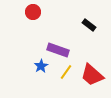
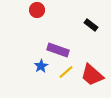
red circle: moved 4 px right, 2 px up
black rectangle: moved 2 px right
yellow line: rotated 14 degrees clockwise
